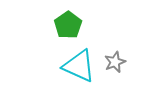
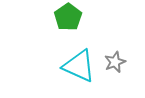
green pentagon: moved 8 px up
